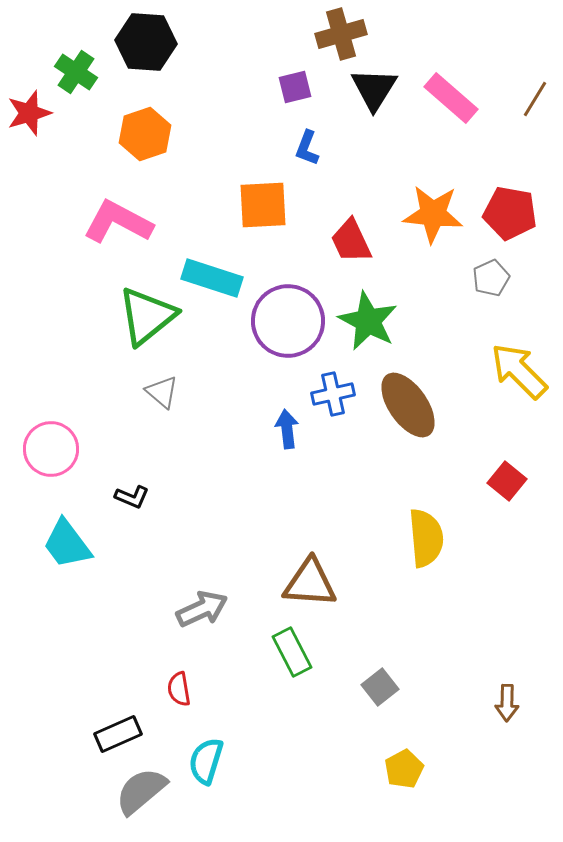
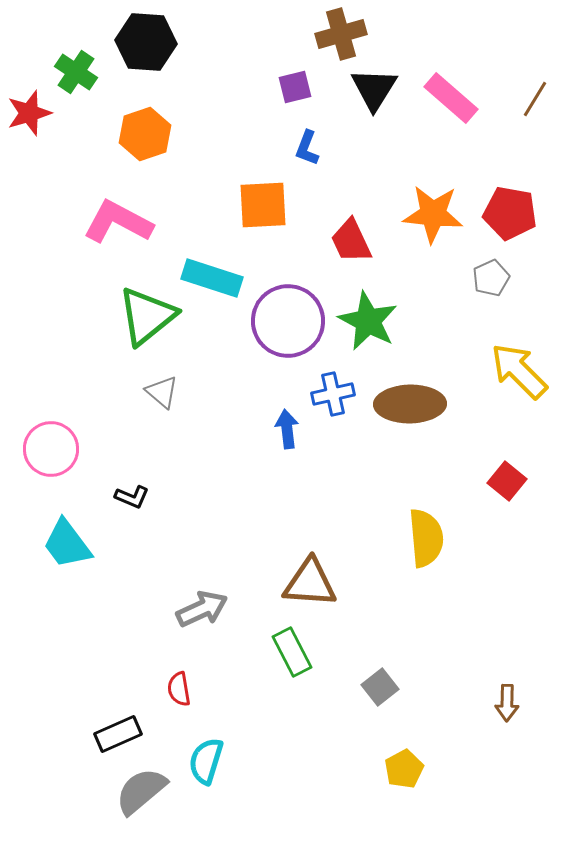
brown ellipse: moved 2 px right, 1 px up; rotated 56 degrees counterclockwise
